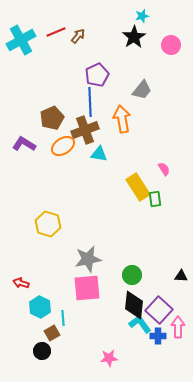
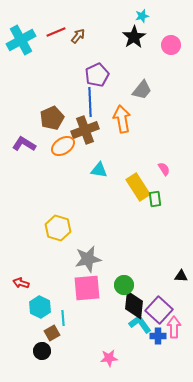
cyan triangle: moved 16 px down
yellow hexagon: moved 10 px right, 4 px down
green circle: moved 8 px left, 10 px down
pink arrow: moved 4 px left
